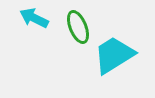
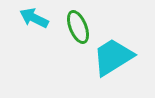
cyan trapezoid: moved 1 px left, 2 px down
